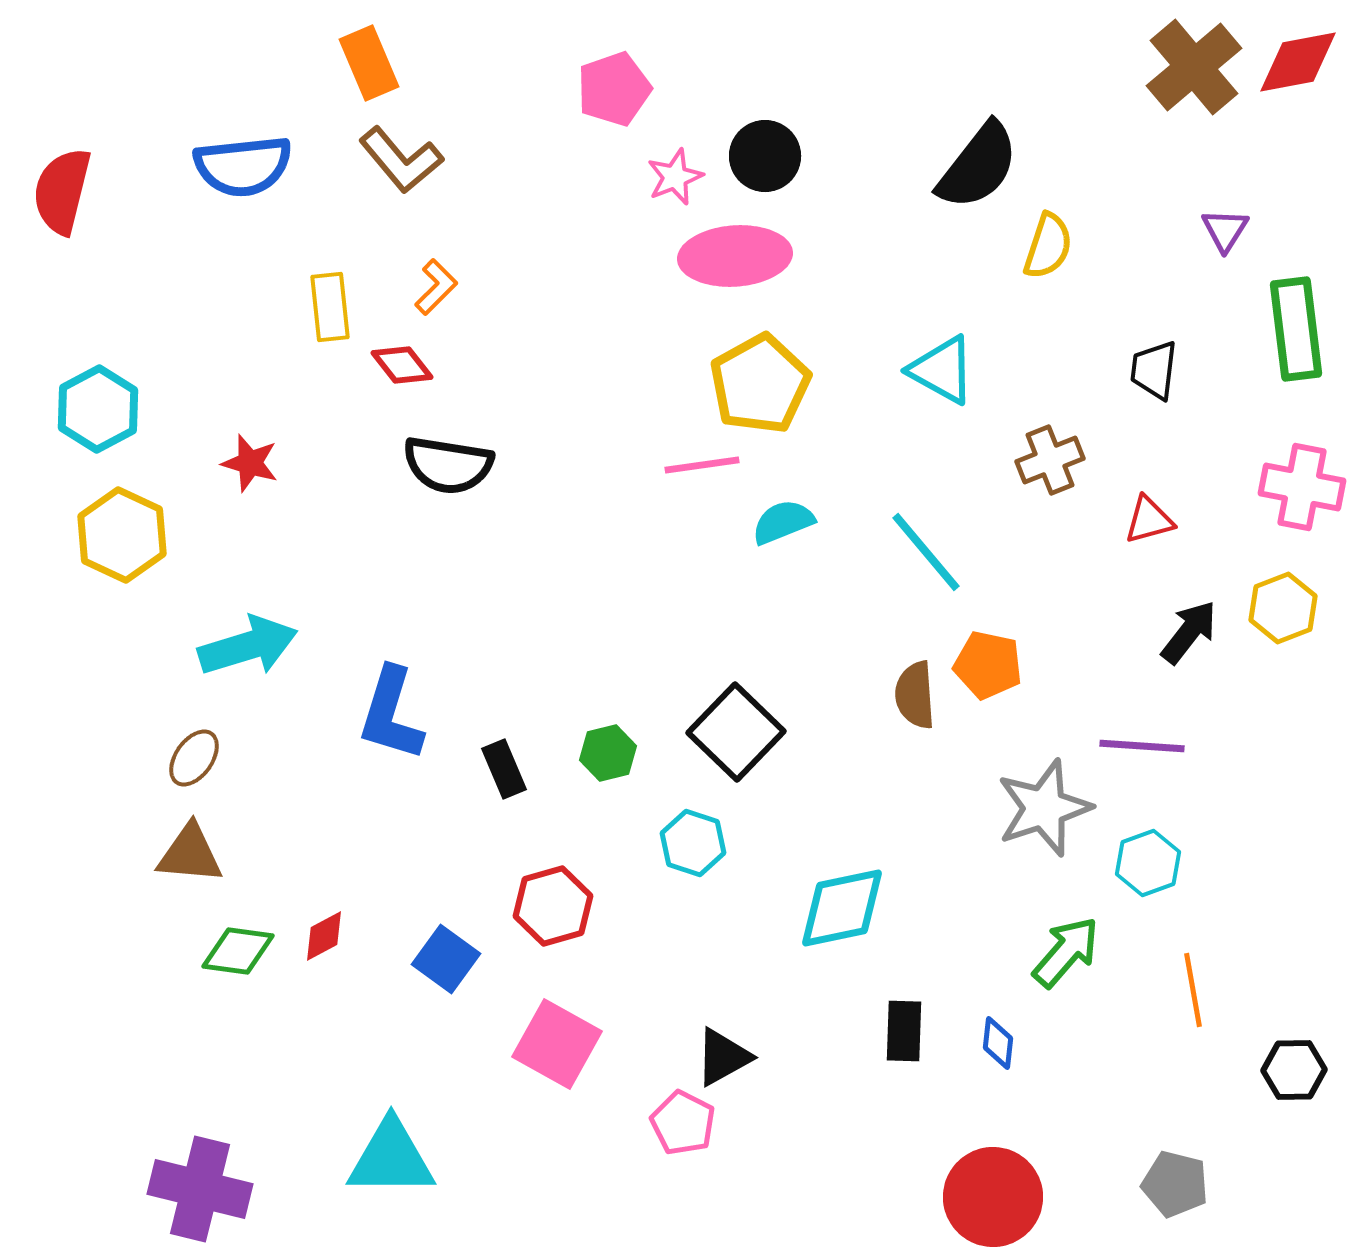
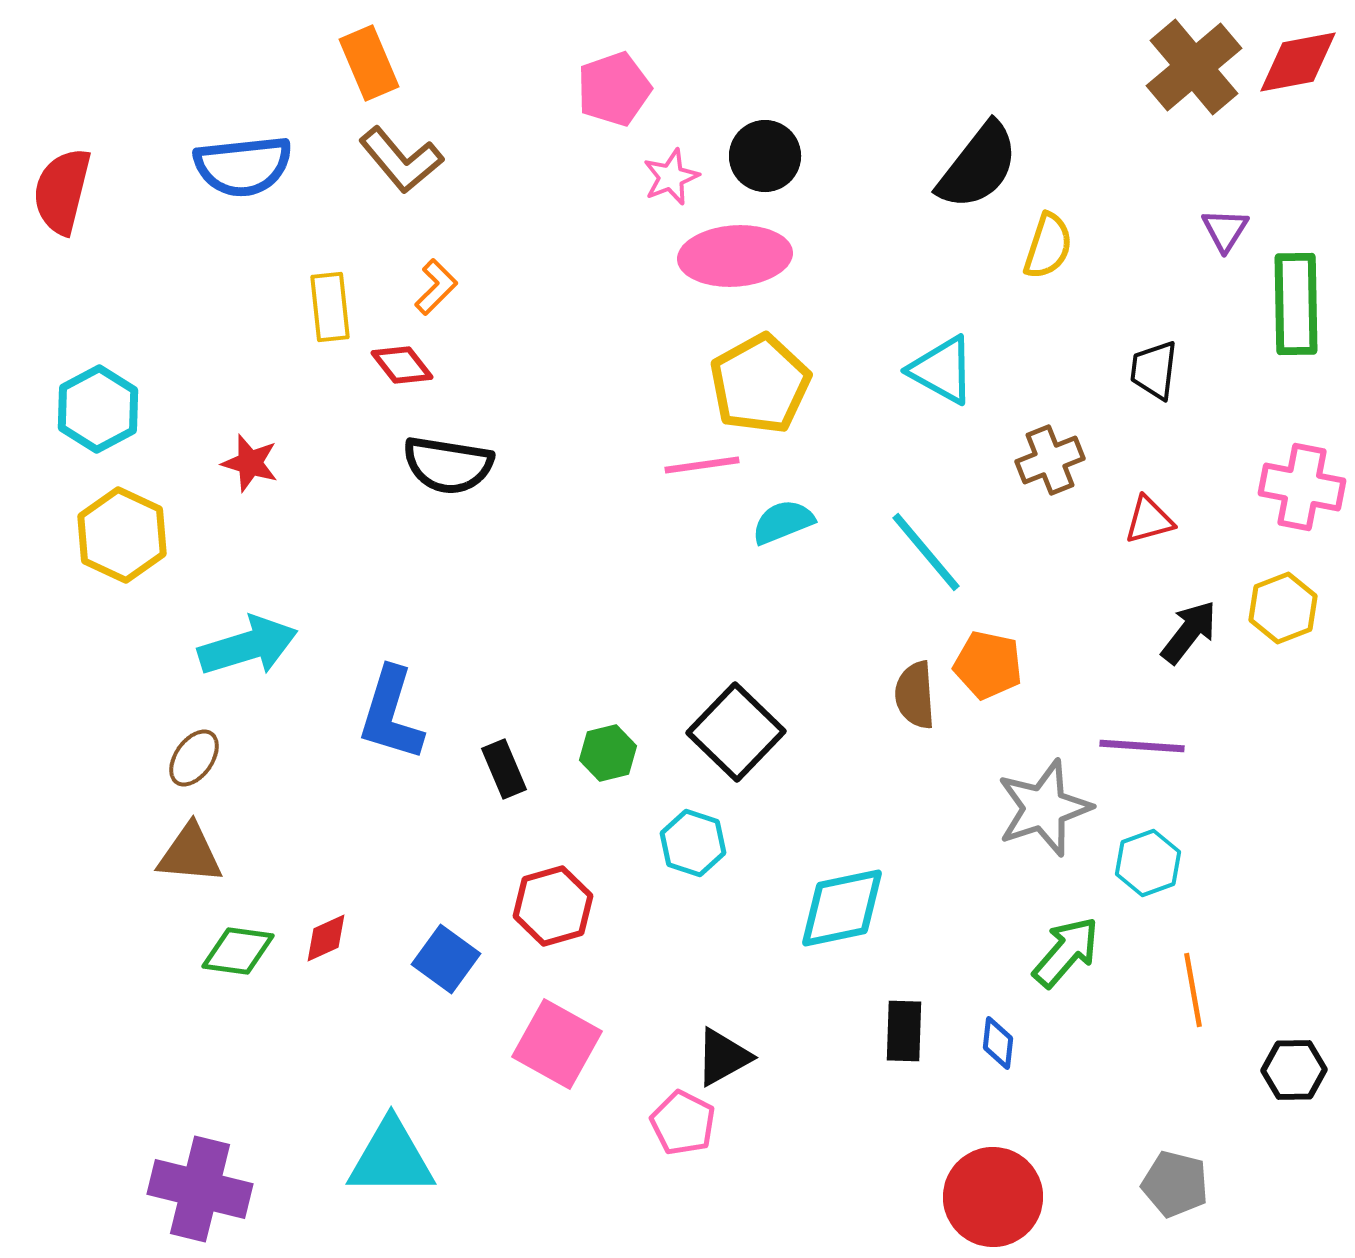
pink star at (675, 177): moved 4 px left
green rectangle at (1296, 329): moved 25 px up; rotated 6 degrees clockwise
red diamond at (324, 936): moved 2 px right, 2 px down; rotated 4 degrees clockwise
